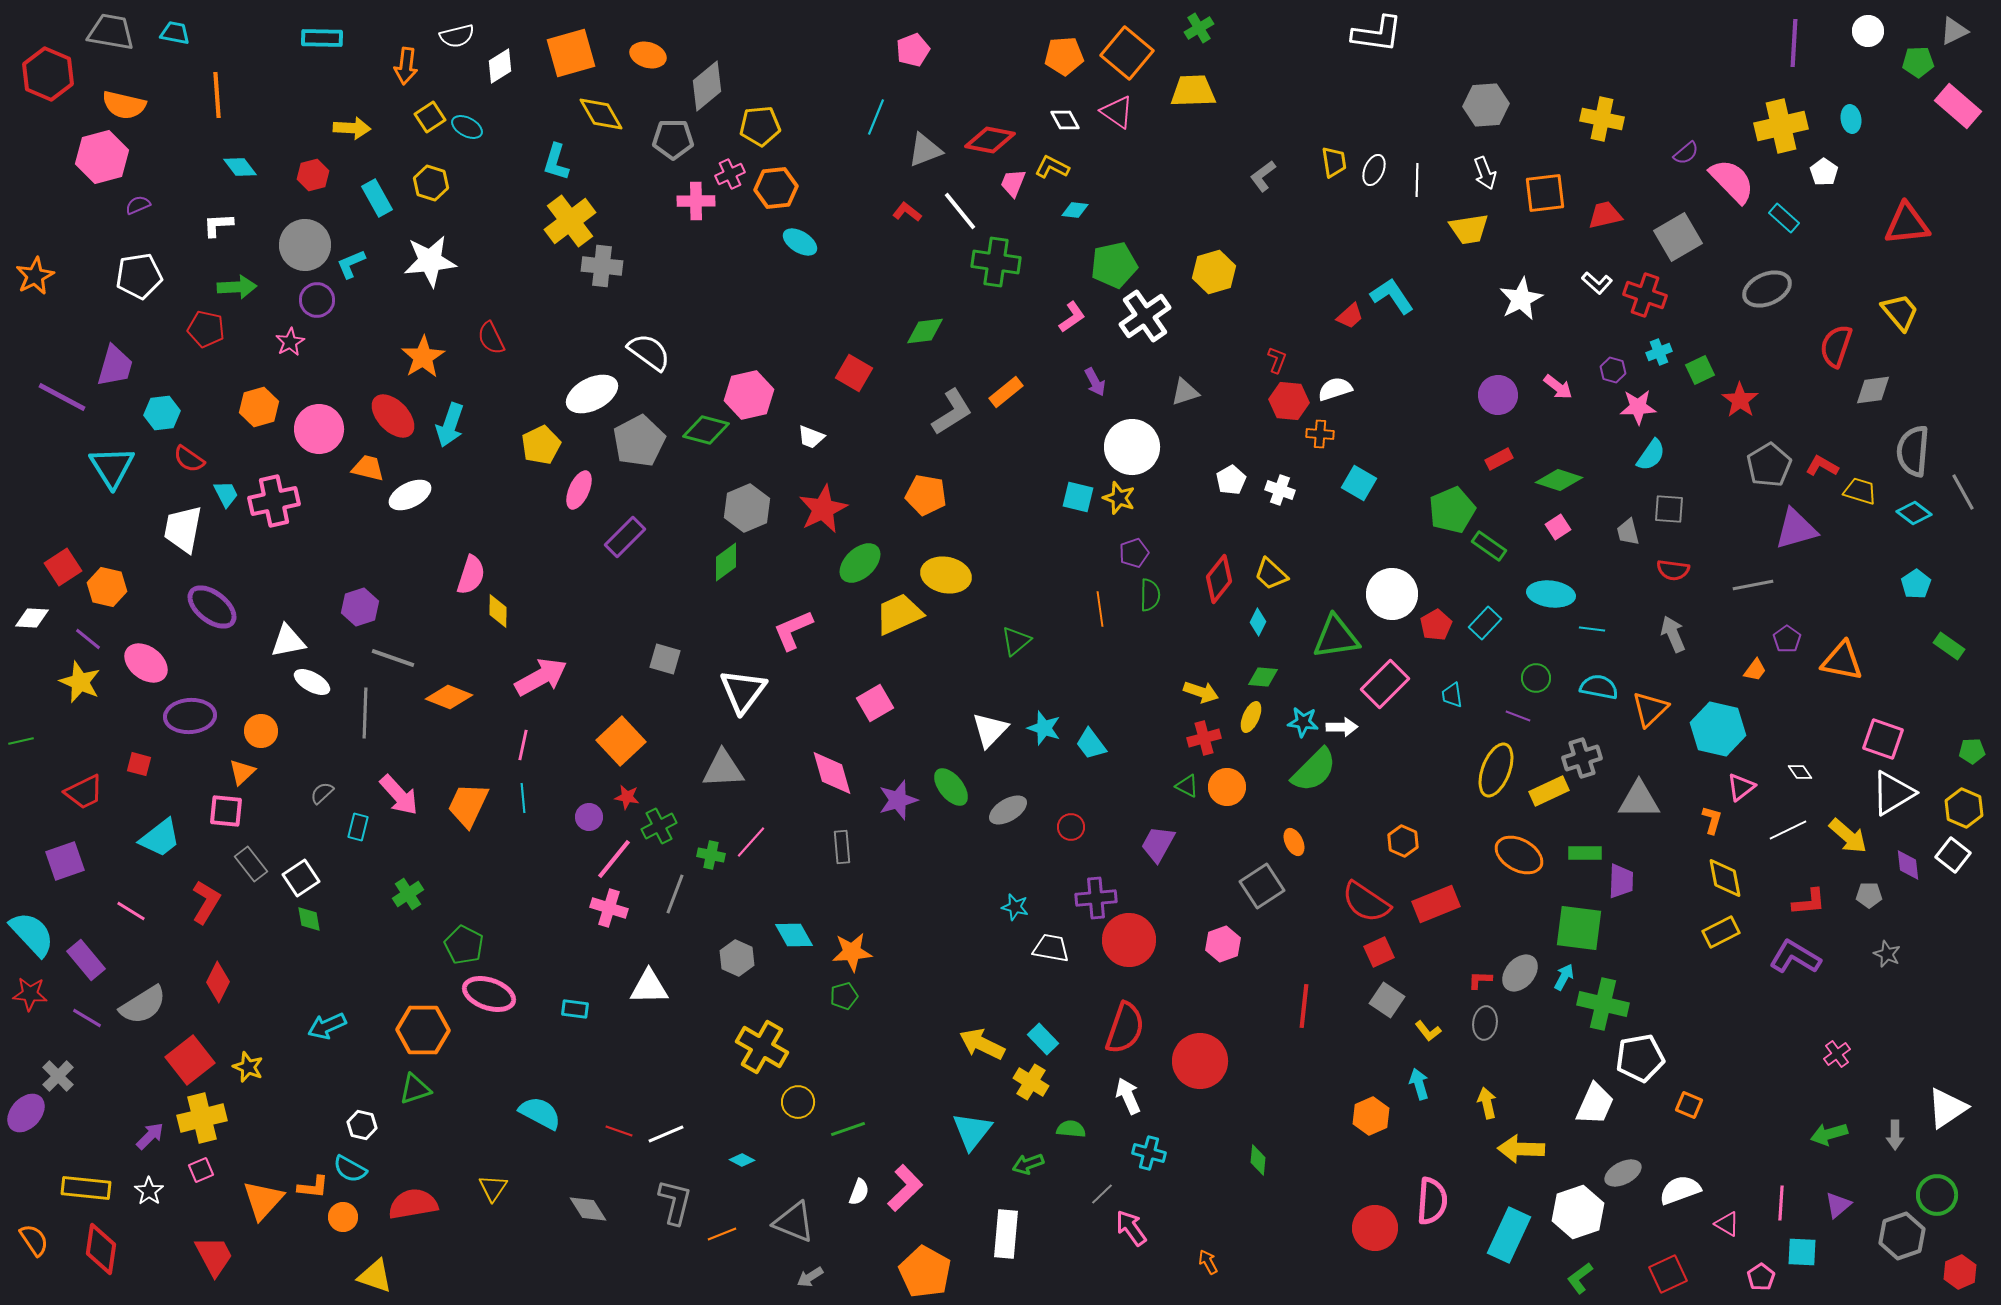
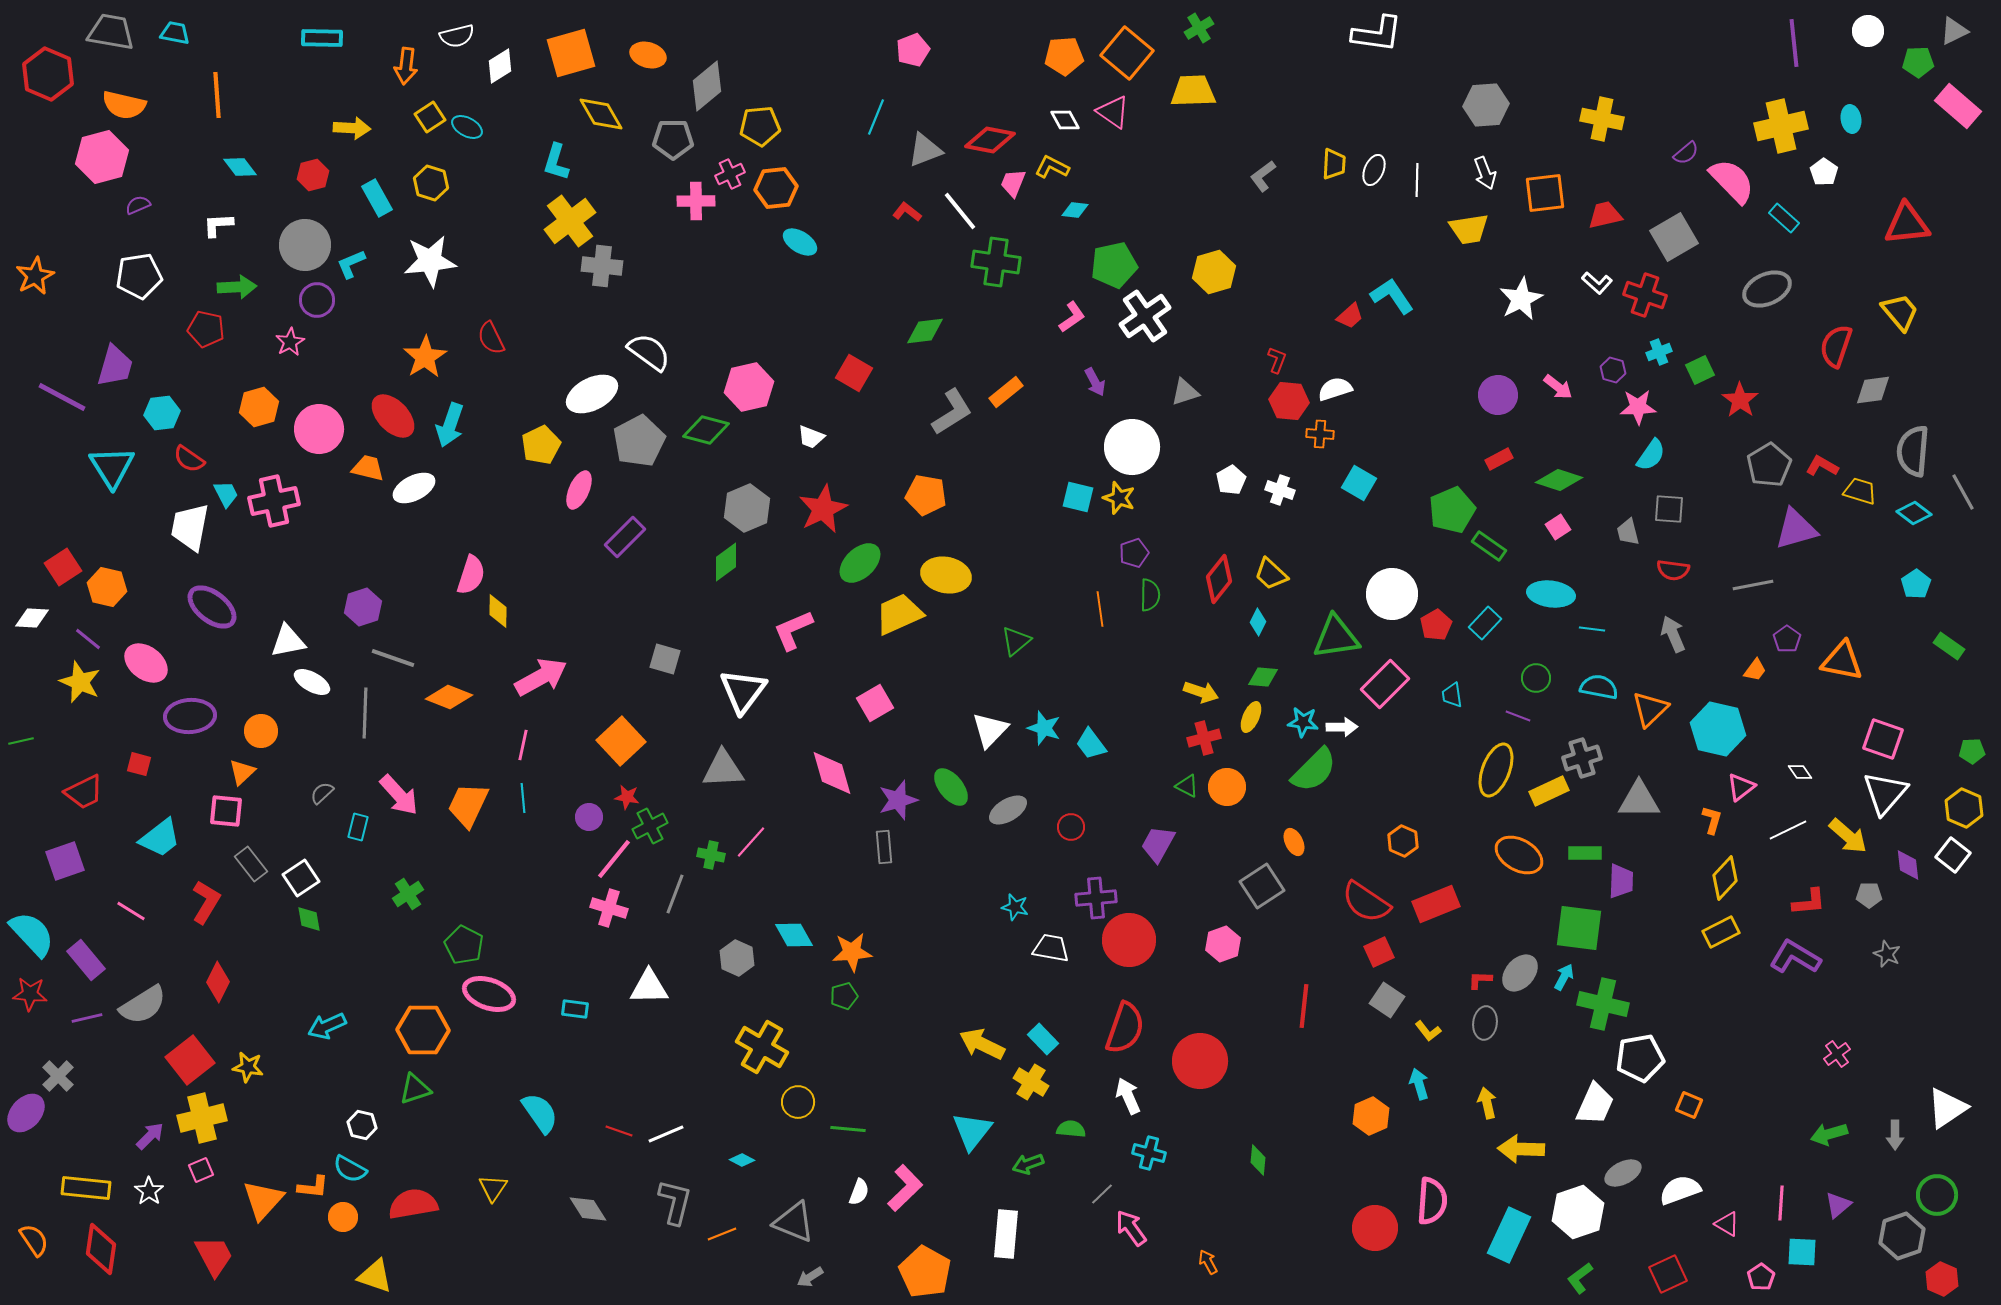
purple line at (1794, 43): rotated 9 degrees counterclockwise
pink triangle at (1117, 112): moved 4 px left
yellow trapezoid at (1334, 162): moved 2 px down; rotated 12 degrees clockwise
gray square at (1678, 237): moved 4 px left
orange star at (423, 357): moved 2 px right
pink hexagon at (749, 395): moved 8 px up
white ellipse at (410, 495): moved 4 px right, 7 px up
white trapezoid at (183, 529): moved 7 px right, 2 px up
purple hexagon at (360, 607): moved 3 px right
white triangle at (1893, 793): moved 8 px left; rotated 18 degrees counterclockwise
green cross at (659, 826): moved 9 px left
gray rectangle at (842, 847): moved 42 px right
yellow diamond at (1725, 878): rotated 54 degrees clockwise
purple line at (87, 1018): rotated 44 degrees counterclockwise
yellow star at (248, 1067): rotated 12 degrees counterclockwise
cyan semicircle at (540, 1113): rotated 27 degrees clockwise
green line at (848, 1129): rotated 24 degrees clockwise
red hexagon at (1960, 1272): moved 18 px left, 7 px down; rotated 12 degrees counterclockwise
